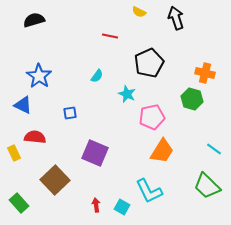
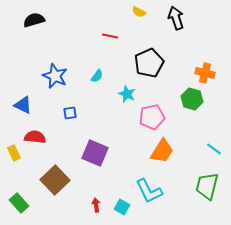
blue star: moved 16 px right; rotated 10 degrees counterclockwise
green trapezoid: rotated 60 degrees clockwise
